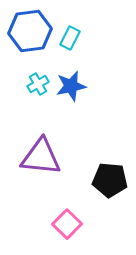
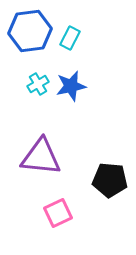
pink square: moved 9 px left, 11 px up; rotated 20 degrees clockwise
